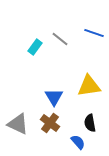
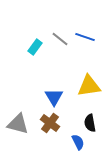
blue line: moved 9 px left, 4 px down
gray triangle: rotated 10 degrees counterclockwise
blue semicircle: rotated 14 degrees clockwise
